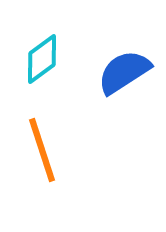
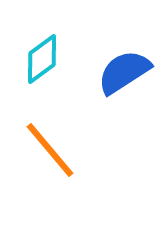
orange line: moved 8 px right; rotated 22 degrees counterclockwise
